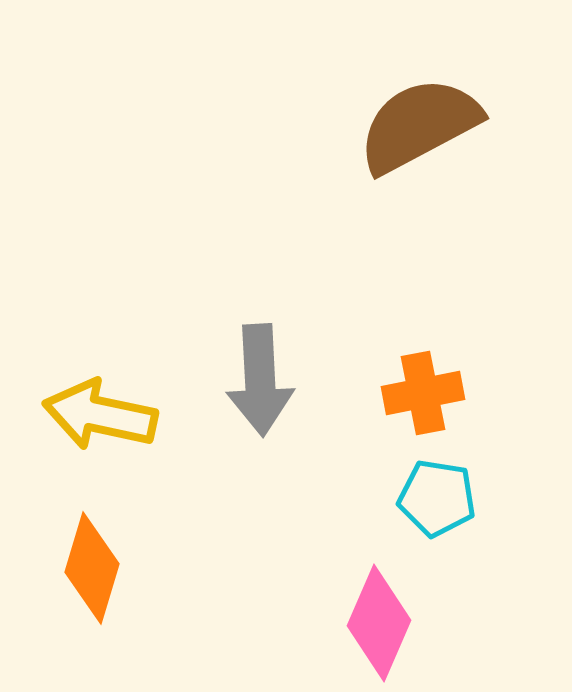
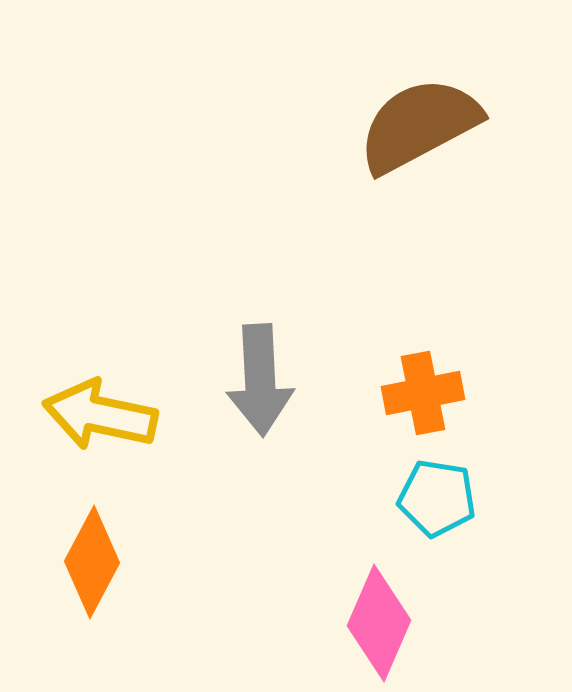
orange diamond: moved 6 px up; rotated 11 degrees clockwise
